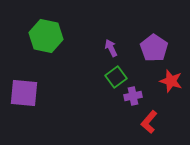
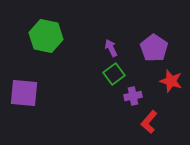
green square: moved 2 px left, 3 px up
